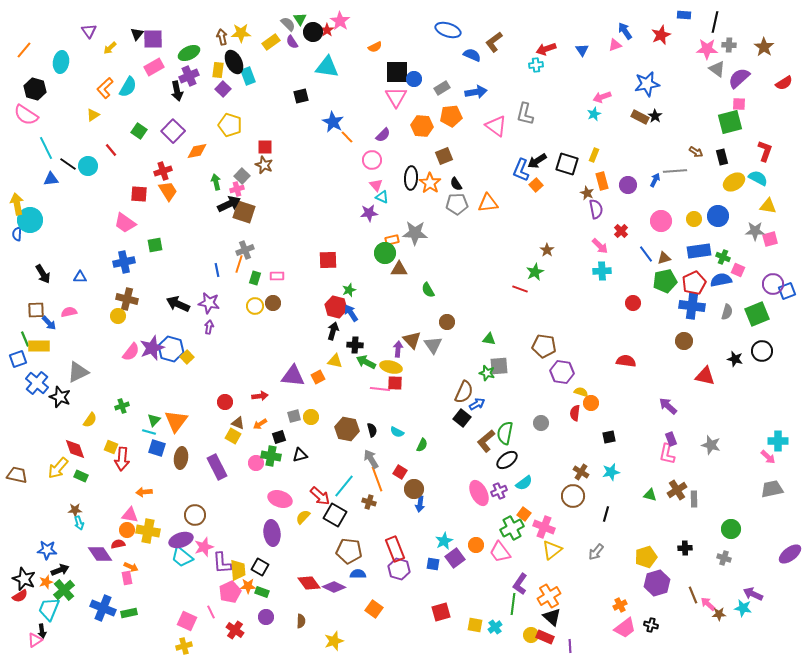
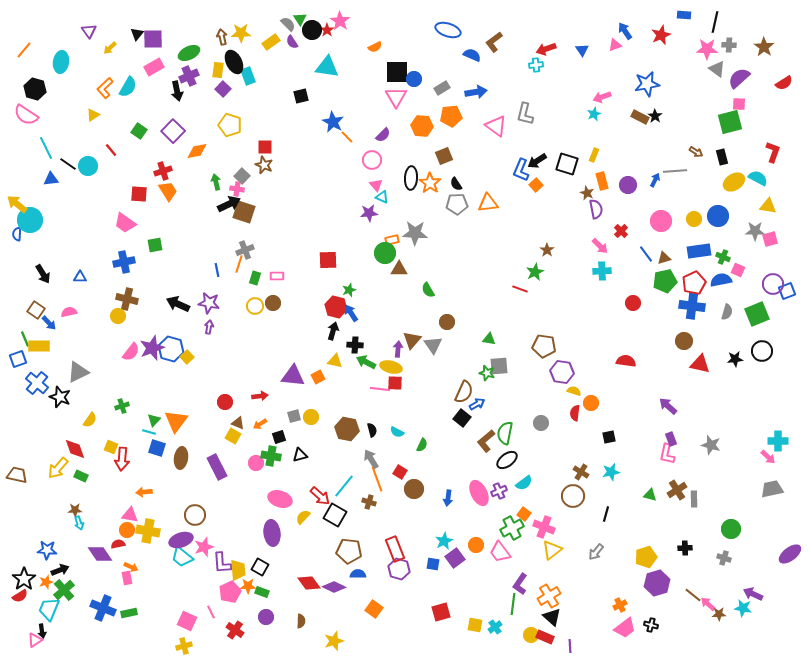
black circle at (313, 32): moved 1 px left, 2 px up
red L-shape at (765, 151): moved 8 px right, 1 px down
pink cross at (237, 189): rotated 24 degrees clockwise
yellow arrow at (17, 204): rotated 40 degrees counterclockwise
brown square at (36, 310): rotated 36 degrees clockwise
brown triangle at (412, 340): rotated 24 degrees clockwise
black star at (735, 359): rotated 21 degrees counterclockwise
red triangle at (705, 376): moved 5 px left, 12 px up
yellow semicircle at (581, 392): moved 7 px left, 1 px up
blue arrow at (420, 504): moved 28 px right, 6 px up
black star at (24, 579): rotated 15 degrees clockwise
brown line at (693, 595): rotated 30 degrees counterclockwise
